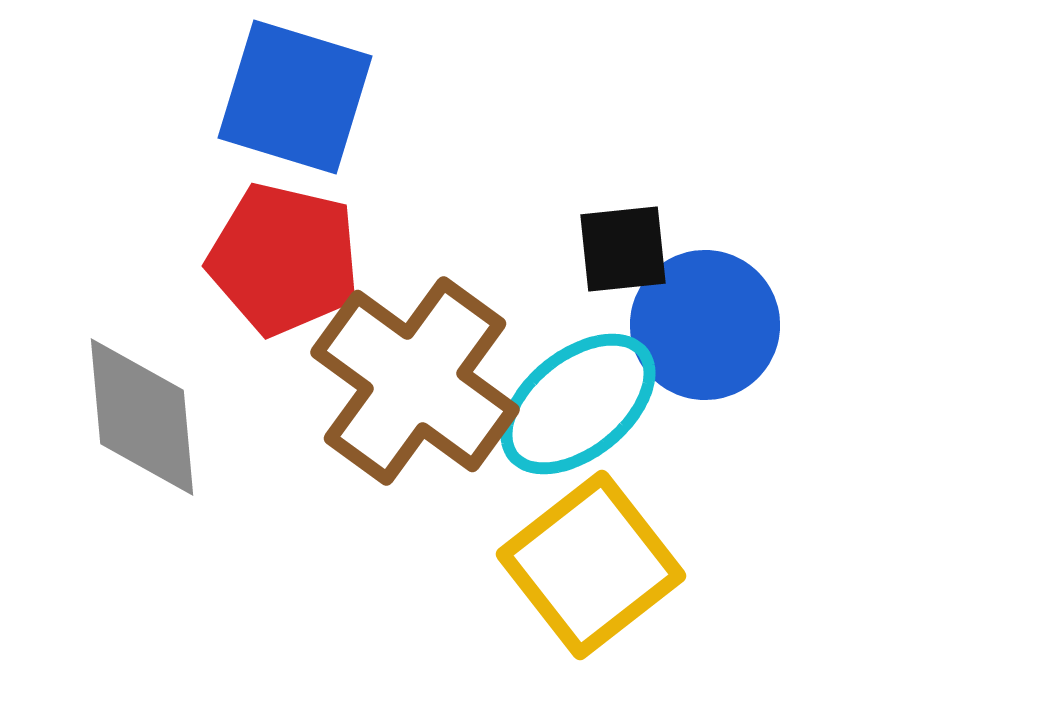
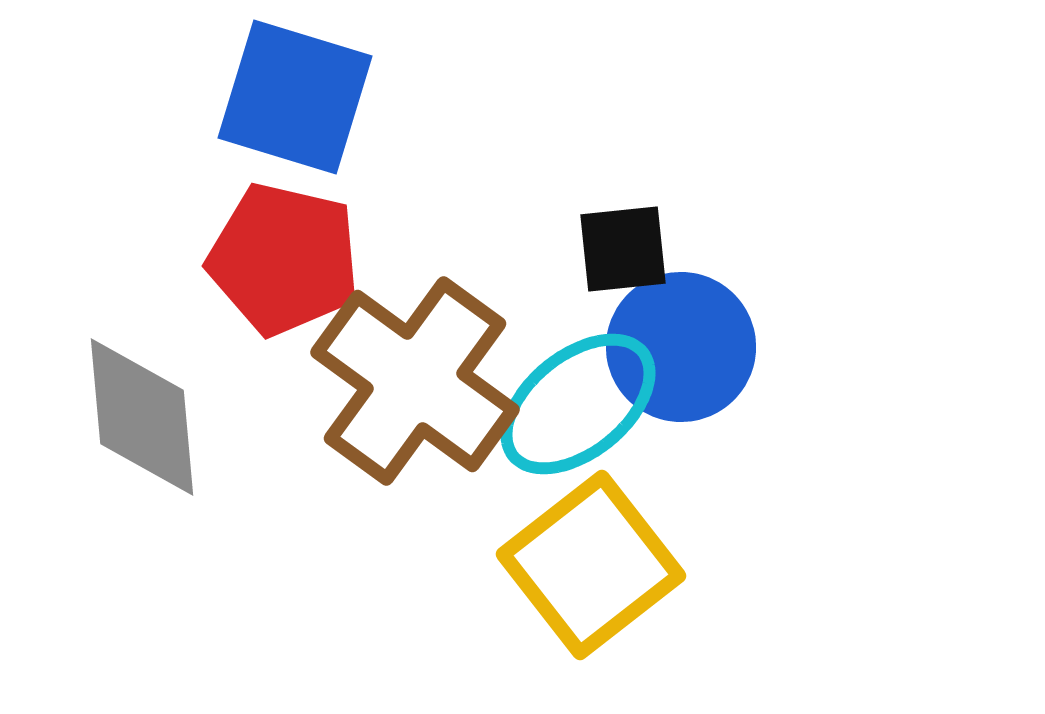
blue circle: moved 24 px left, 22 px down
